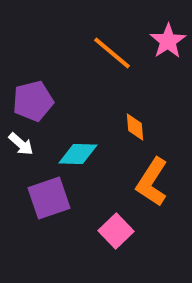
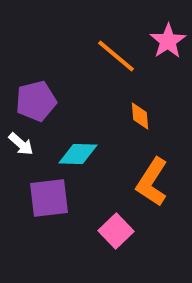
orange line: moved 4 px right, 3 px down
purple pentagon: moved 3 px right
orange diamond: moved 5 px right, 11 px up
purple square: rotated 12 degrees clockwise
